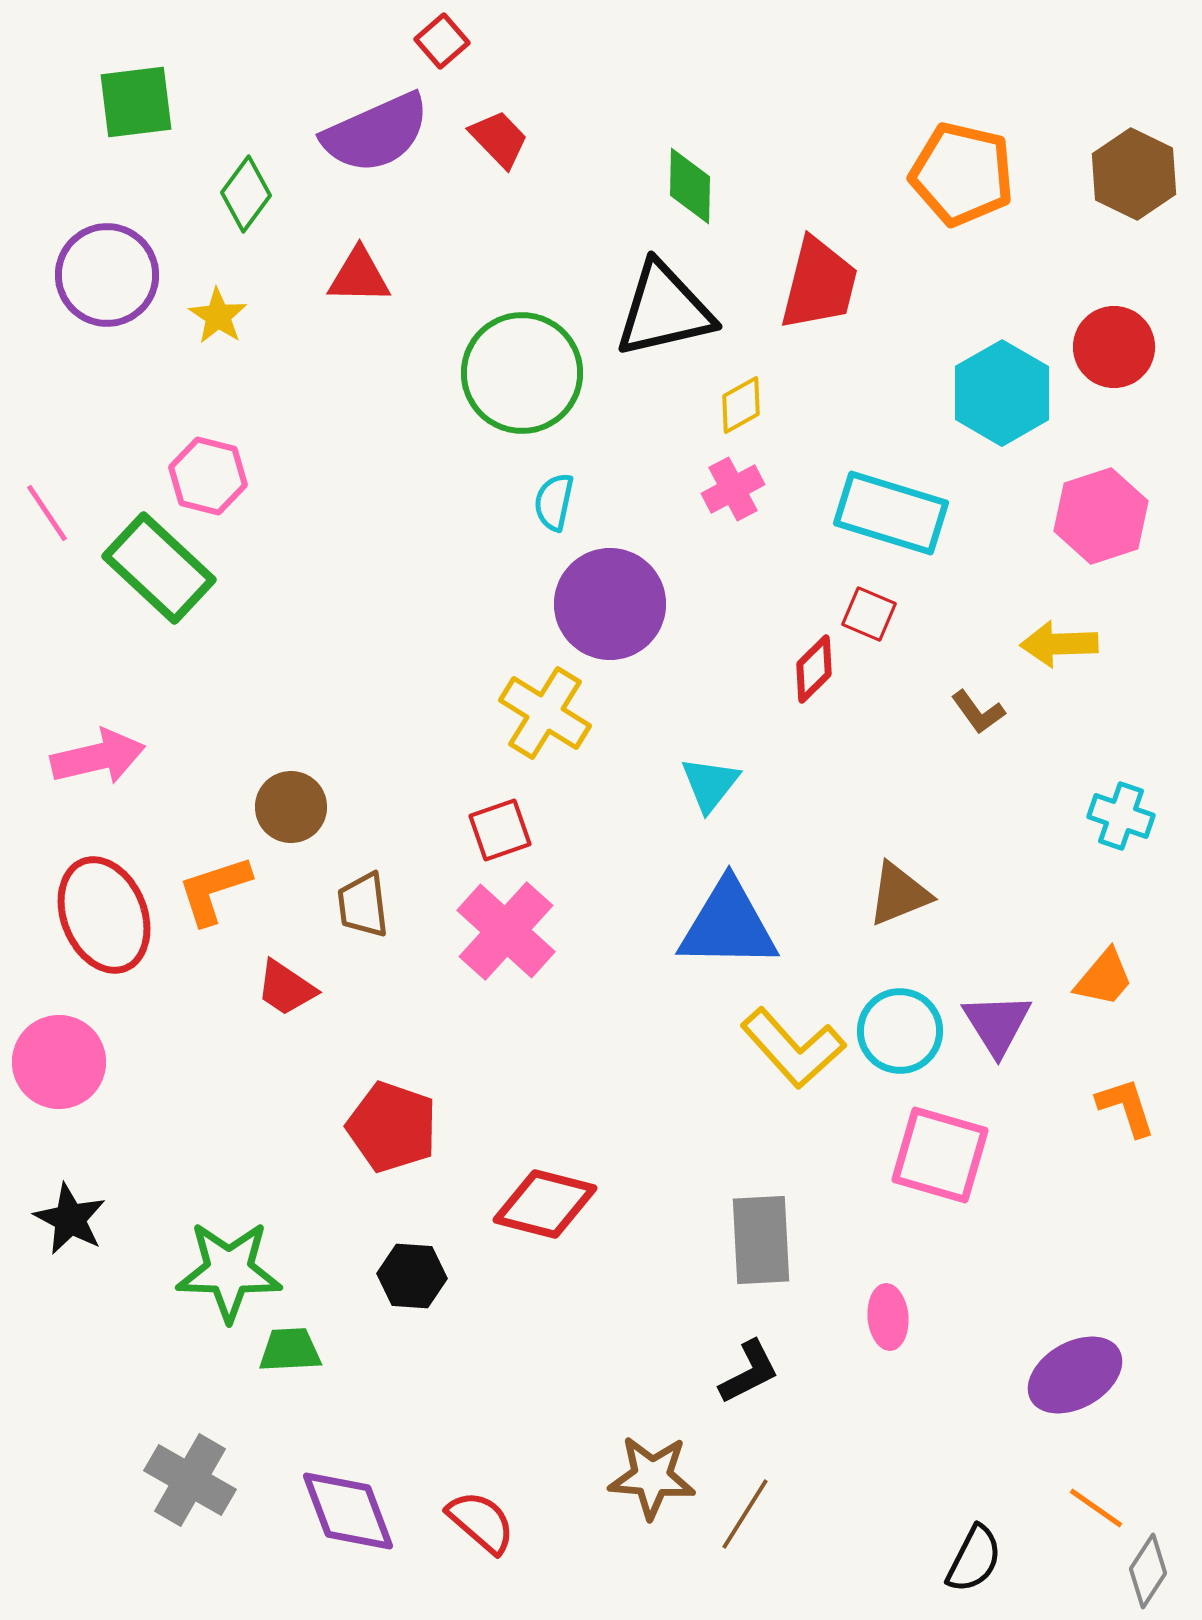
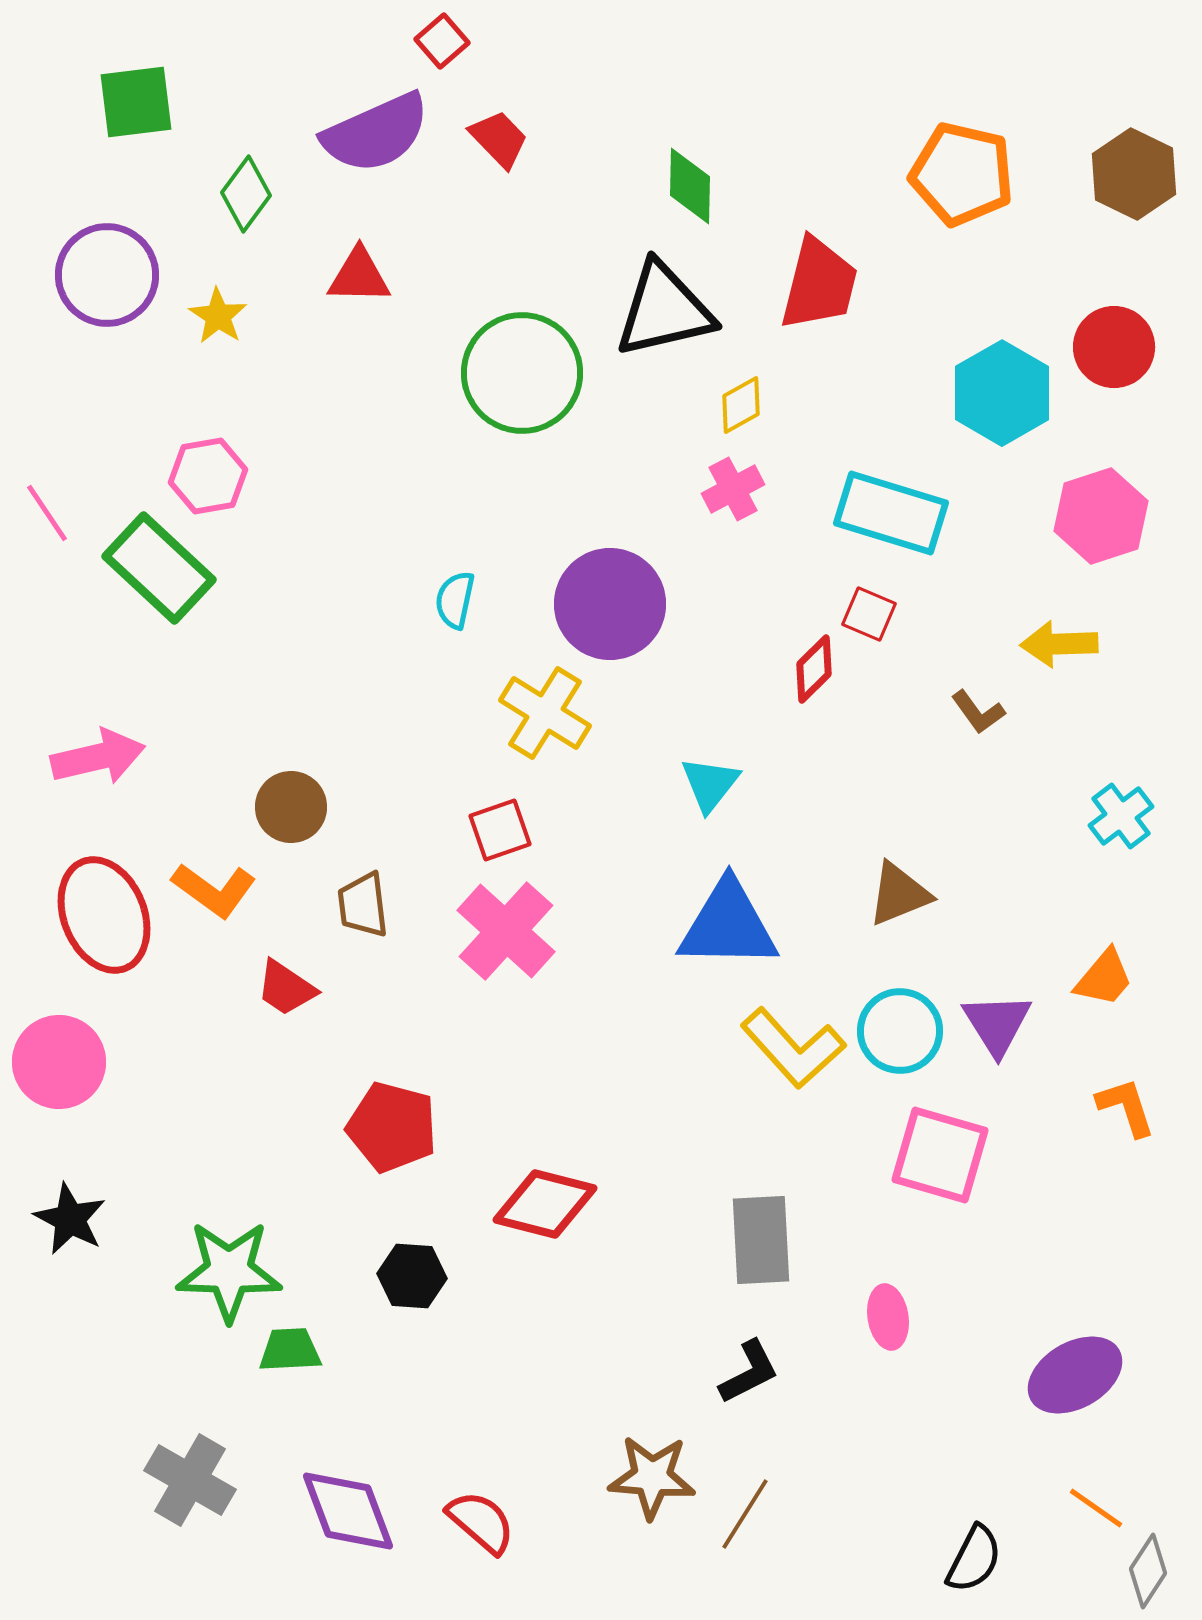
pink hexagon at (208, 476): rotated 24 degrees counterclockwise
cyan semicircle at (554, 502): moved 99 px left, 98 px down
cyan cross at (1121, 816): rotated 34 degrees clockwise
orange L-shape at (214, 890): rotated 126 degrees counterclockwise
red pentagon at (392, 1127): rotated 4 degrees counterclockwise
pink ellipse at (888, 1317): rotated 4 degrees counterclockwise
